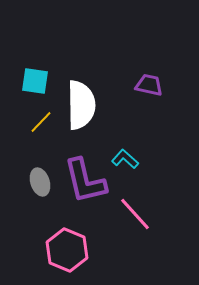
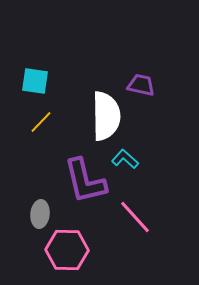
purple trapezoid: moved 8 px left
white semicircle: moved 25 px right, 11 px down
gray ellipse: moved 32 px down; rotated 24 degrees clockwise
pink line: moved 3 px down
pink hexagon: rotated 21 degrees counterclockwise
